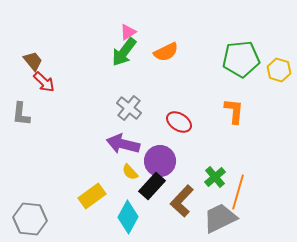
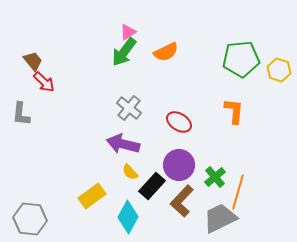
purple circle: moved 19 px right, 4 px down
